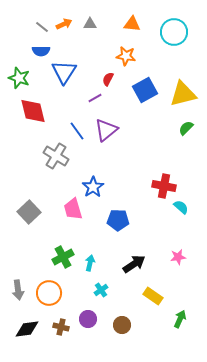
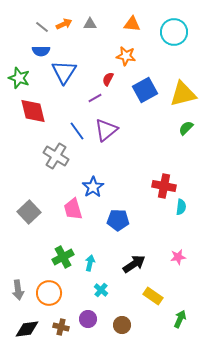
cyan semicircle: rotated 56 degrees clockwise
cyan cross: rotated 16 degrees counterclockwise
